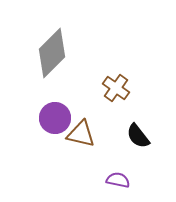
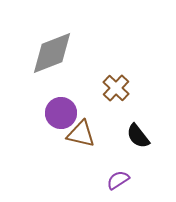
gray diamond: rotated 24 degrees clockwise
brown cross: rotated 8 degrees clockwise
purple circle: moved 6 px right, 5 px up
purple semicircle: rotated 45 degrees counterclockwise
